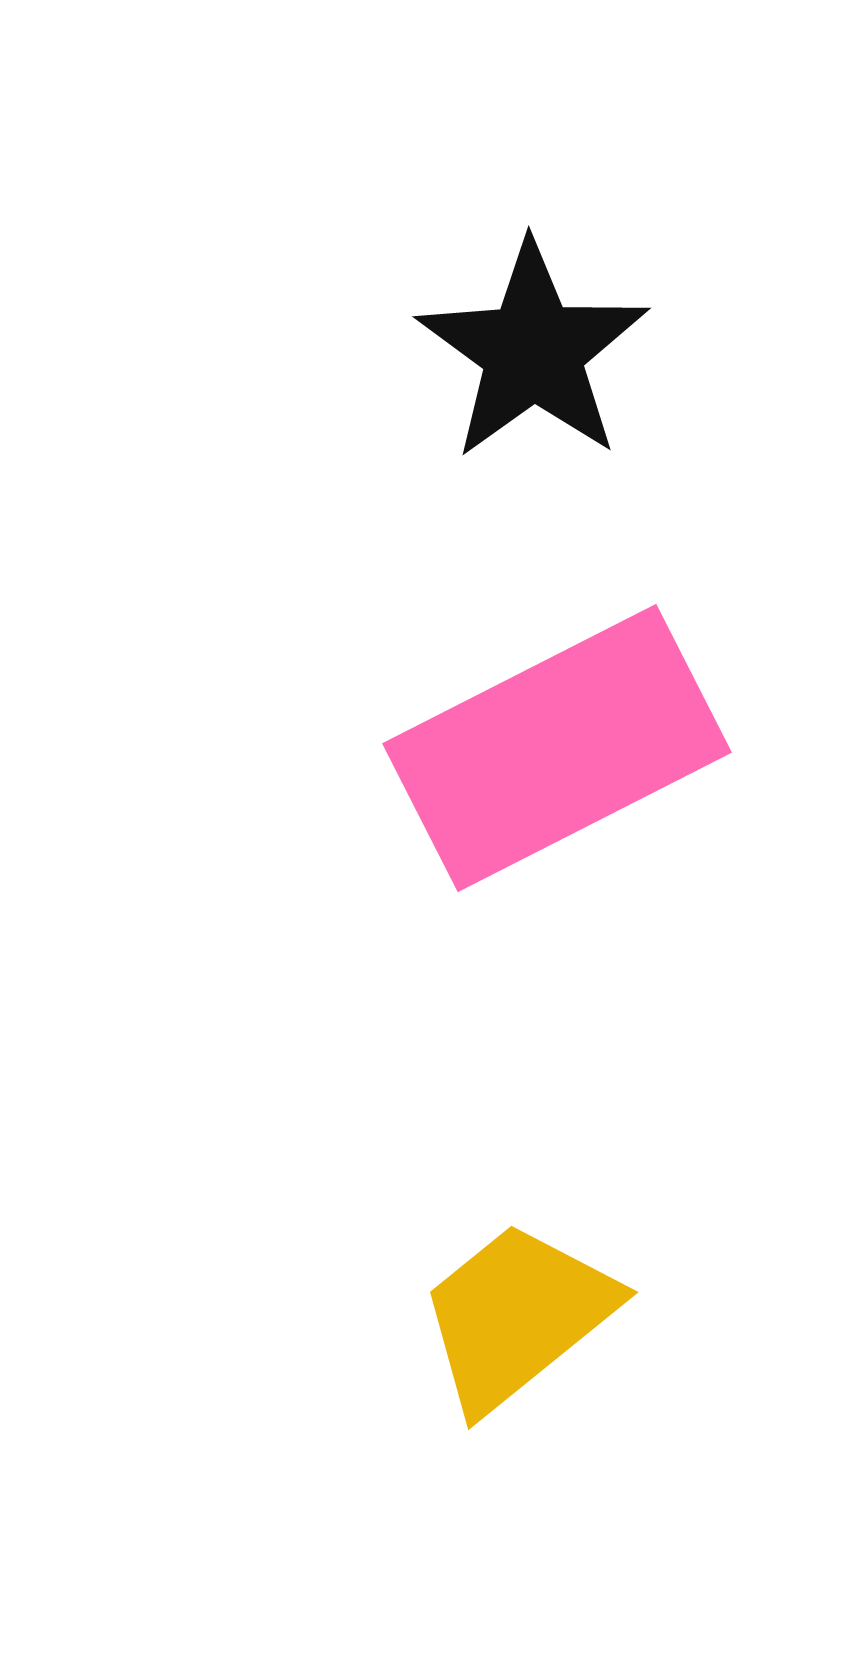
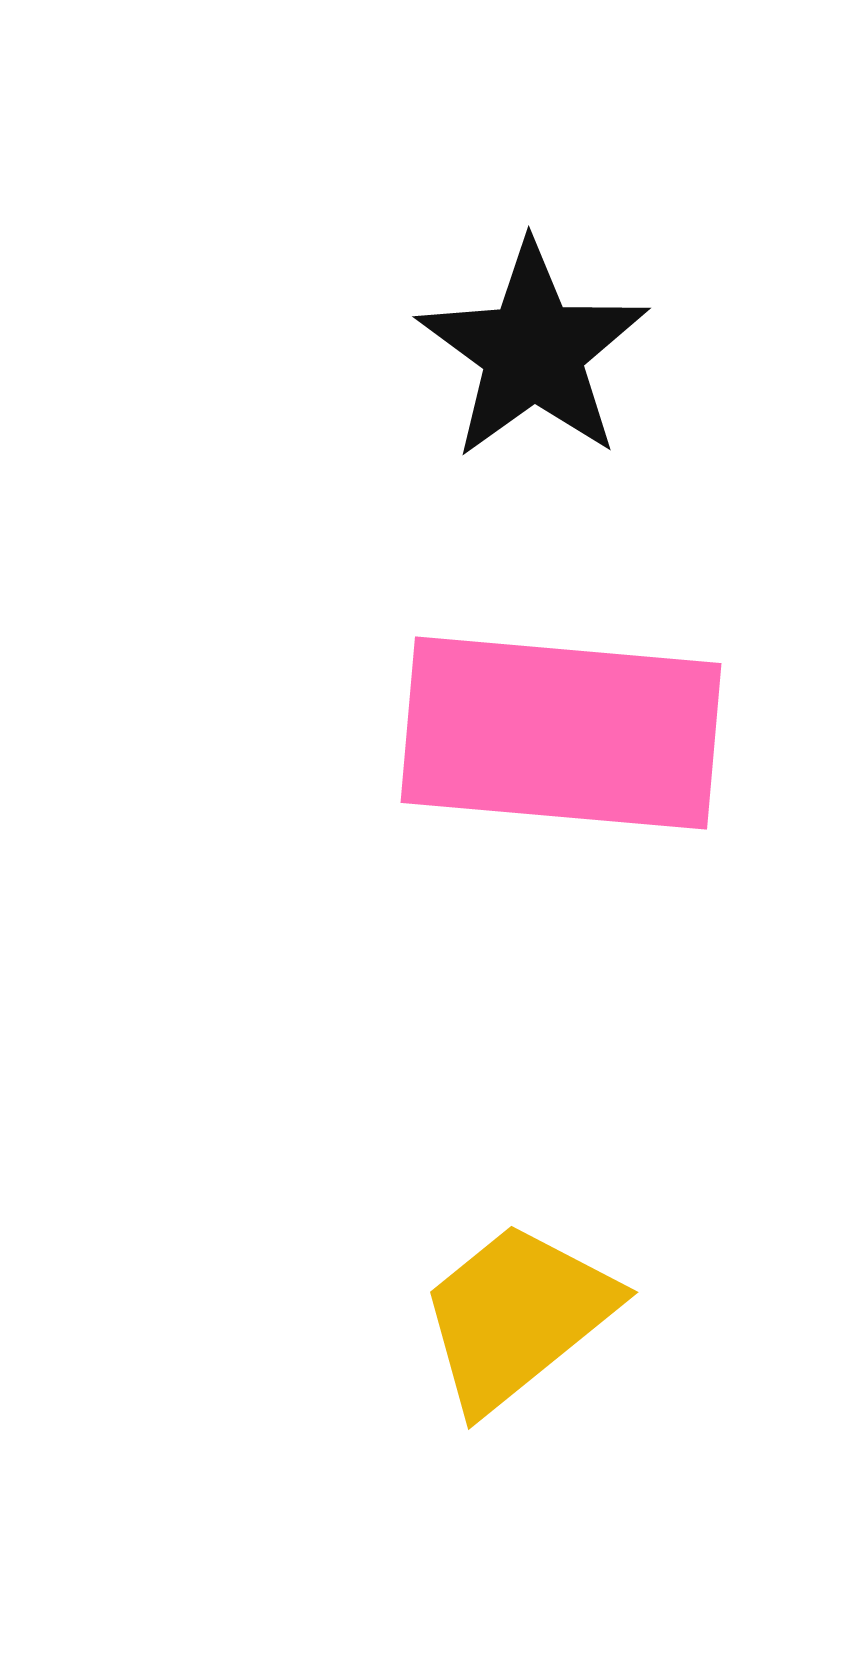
pink rectangle: moved 4 px right, 15 px up; rotated 32 degrees clockwise
